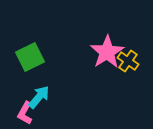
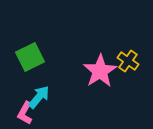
pink star: moved 7 px left, 19 px down
